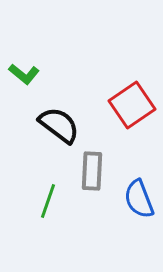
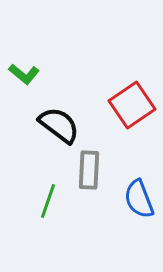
gray rectangle: moved 3 px left, 1 px up
